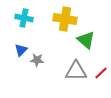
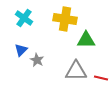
cyan cross: rotated 24 degrees clockwise
green triangle: rotated 42 degrees counterclockwise
gray star: rotated 24 degrees clockwise
red line: moved 5 px down; rotated 56 degrees clockwise
